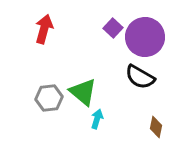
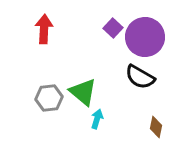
red arrow: rotated 12 degrees counterclockwise
